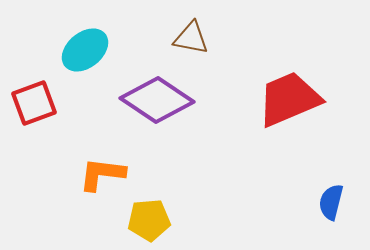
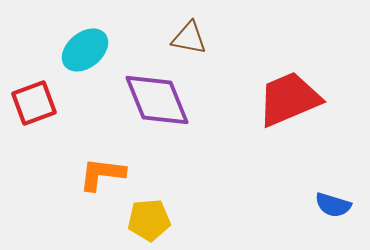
brown triangle: moved 2 px left
purple diamond: rotated 34 degrees clockwise
blue semicircle: moved 2 px right, 3 px down; rotated 87 degrees counterclockwise
